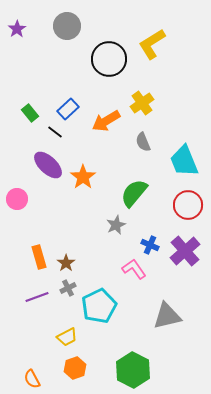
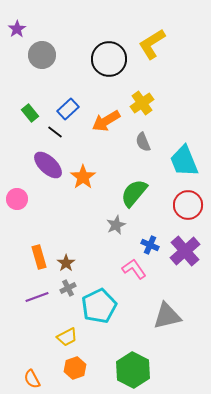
gray circle: moved 25 px left, 29 px down
